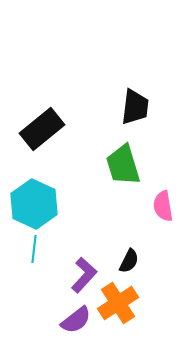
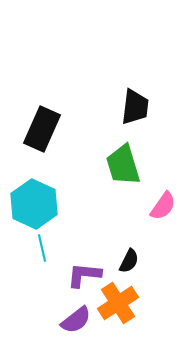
black rectangle: rotated 27 degrees counterclockwise
pink semicircle: rotated 136 degrees counterclockwise
cyan line: moved 8 px right, 1 px up; rotated 20 degrees counterclockwise
purple L-shape: rotated 126 degrees counterclockwise
